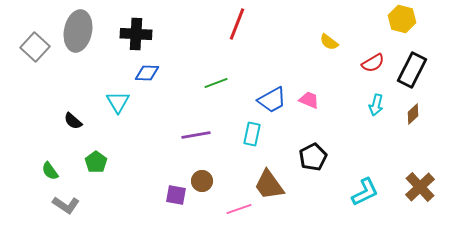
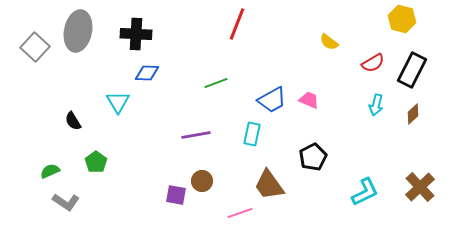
black semicircle: rotated 18 degrees clockwise
green semicircle: rotated 102 degrees clockwise
gray L-shape: moved 3 px up
pink line: moved 1 px right, 4 px down
